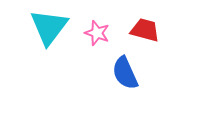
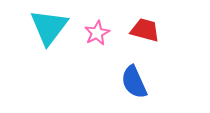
pink star: rotated 25 degrees clockwise
blue semicircle: moved 9 px right, 9 px down
